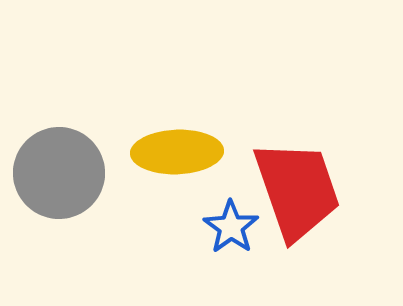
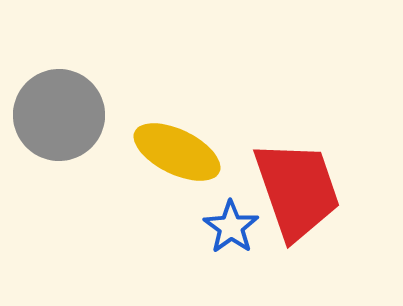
yellow ellipse: rotated 28 degrees clockwise
gray circle: moved 58 px up
